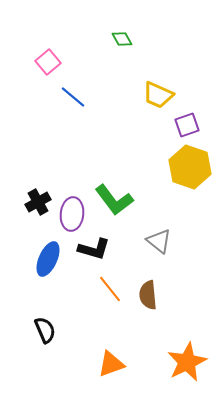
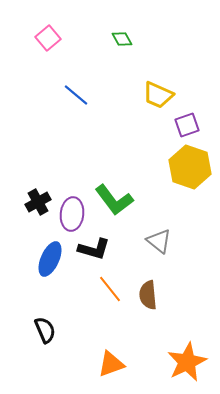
pink square: moved 24 px up
blue line: moved 3 px right, 2 px up
blue ellipse: moved 2 px right
